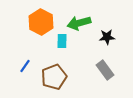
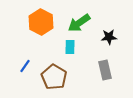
green arrow: rotated 20 degrees counterclockwise
black star: moved 2 px right
cyan rectangle: moved 8 px right, 6 px down
gray rectangle: rotated 24 degrees clockwise
brown pentagon: rotated 20 degrees counterclockwise
